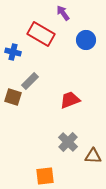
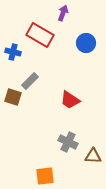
purple arrow: rotated 56 degrees clockwise
red rectangle: moved 1 px left, 1 px down
blue circle: moved 3 px down
red trapezoid: rotated 125 degrees counterclockwise
gray cross: rotated 18 degrees counterclockwise
